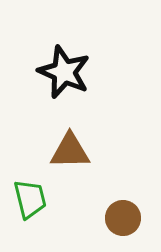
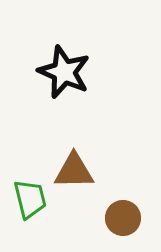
brown triangle: moved 4 px right, 20 px down
